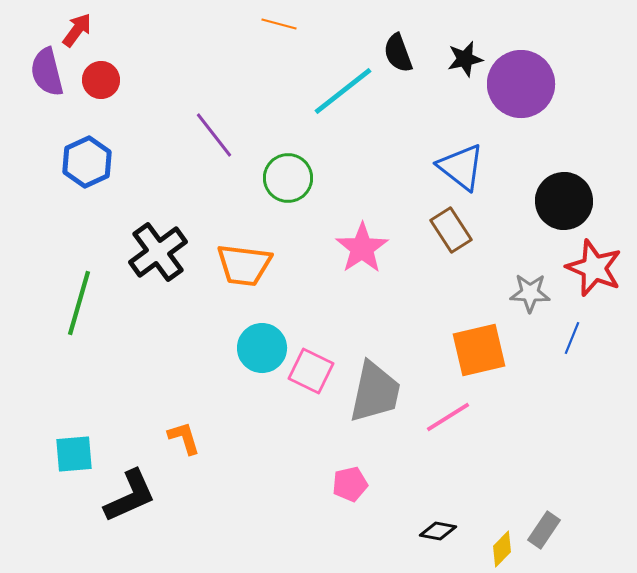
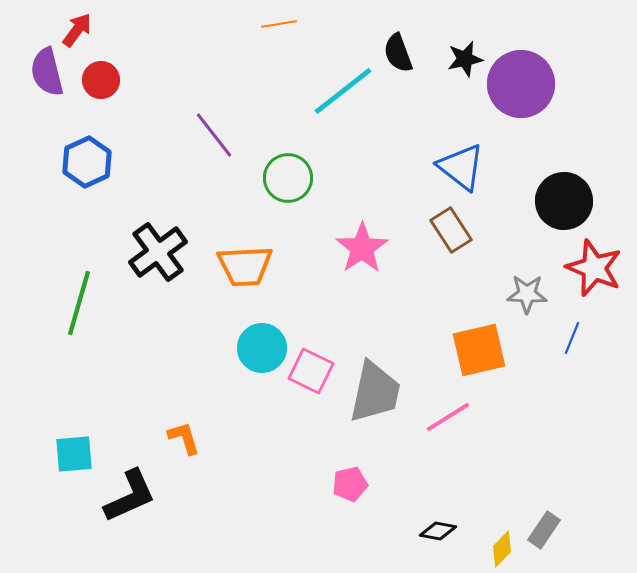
orange line: rotated 24 degrees counterclockwise
orange trapezoid: moved 1 px right, 1 px down; rotated 10 degrees counterclockwise
gray star: moved 3 px left, 1 px down
